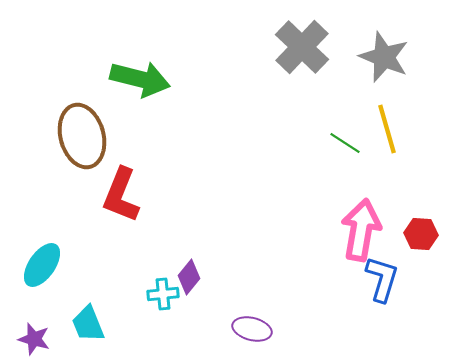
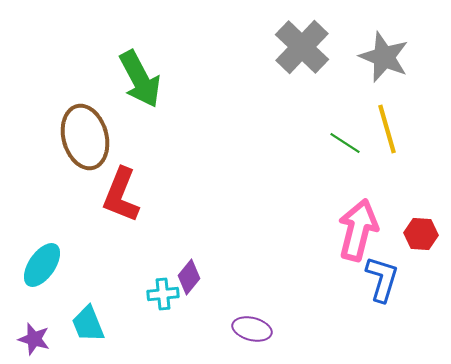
green arrow: rotated 48 degrees clockwise
brown ellipse: moved 3 px right, 1 px down
pink arrow: moved 3 px left; rotated 4 degrees clockwise
